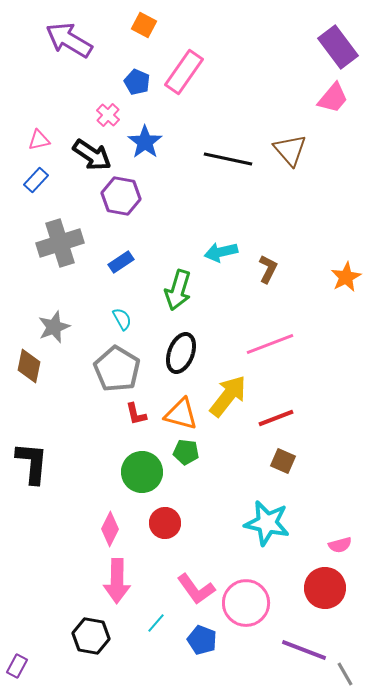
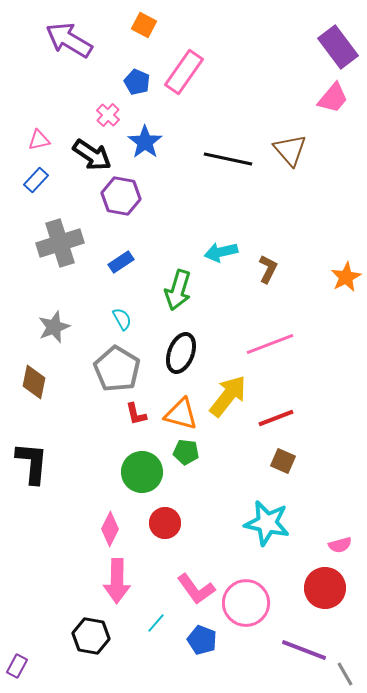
brown diamond at (29, 366): moved 5 px right, 16 px down
